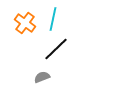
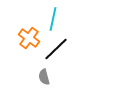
orange cross: moved 4 px right, 15 px down
gray semicircle: moved 2 px right; rotated 84 degrees counterclockwise
